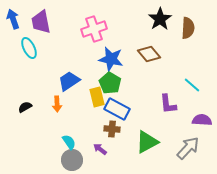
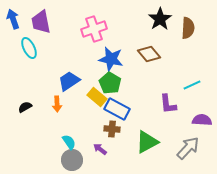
cyan line: rotated 66 degrees counterclockwise
yellow rectangle: rotated 36 degrees counterclockwise
